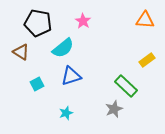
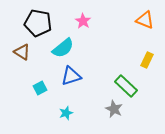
orange triangle: rotated 18 degrees clockwise
brown triangle: moved 1 px right
yellow rectangle: rotated 28 degrees counterclockwise
cyan square: moved 3 px right, 4 px down
gray star: rotated 24 degrees counterclockwise
